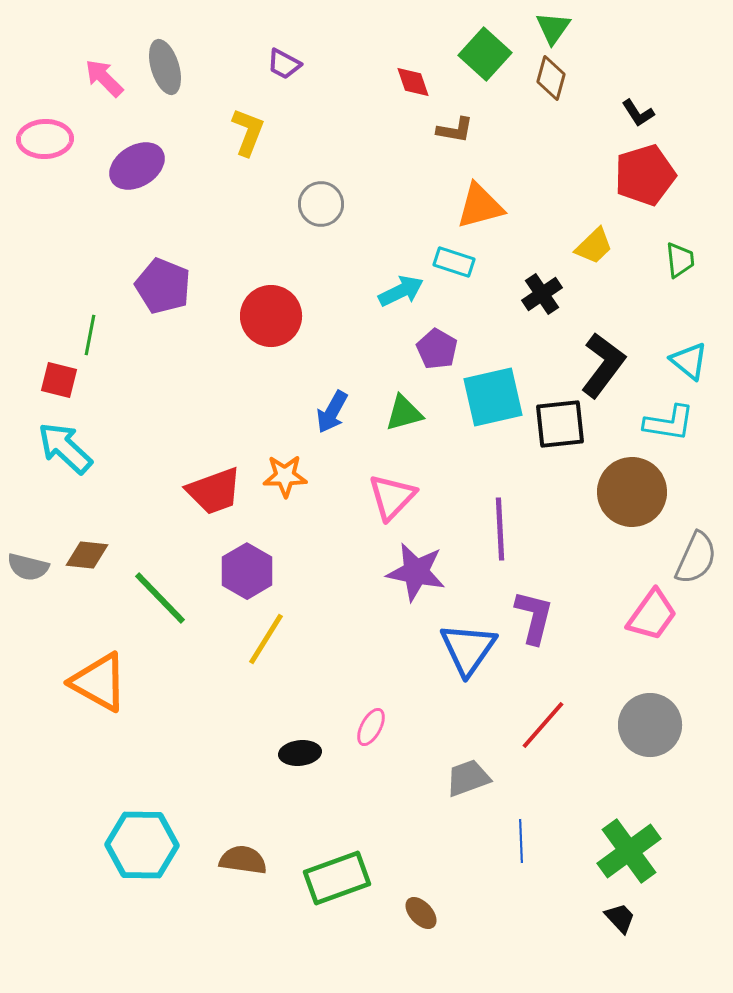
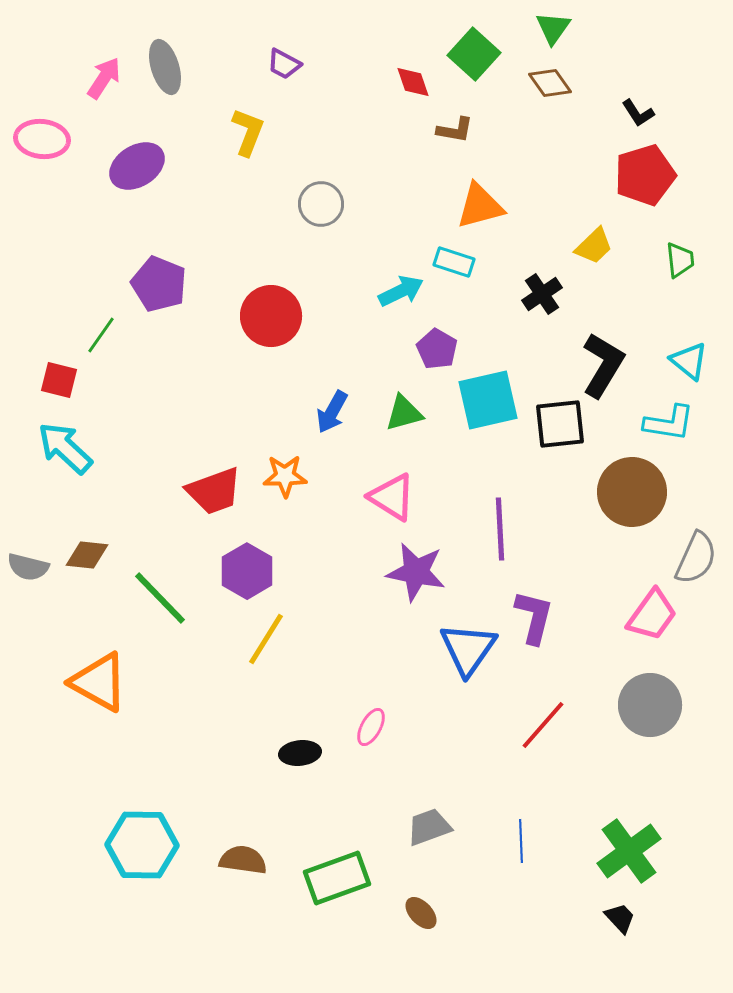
green square at (485, 54): moved 11 px left
pink arrow at (104, 78): rotated 78 degrees clockwise
brown diamond at (551, 78): moved 1 px left, 5 px down; rotated 51 degrees counterclockwise
pink ellipse at (45, 139): moved 3 px left; rotated 8 degrees clockwise
purple pentagon at (163, 286): moved 4 px left, 2 px up
green line at (90, 335): moved 11 px right; rotated 24 degrees clockwise
black L-shape at (603, 365): rotated 6 degrees counterclockwise
cyan square at (493, 397): moved 5 px left, 3 px down
pink triangle at (392, 497): rotated 42 degrees counterclockwise
gray circle at (650, 725): moved 20 px up
gray trapezoid at (468, 778): moved 39 px left, 49 px down
